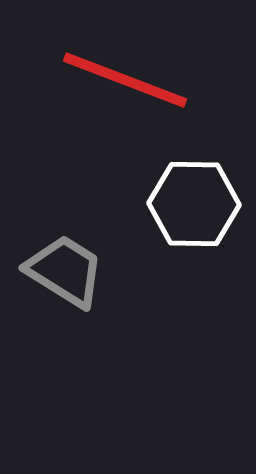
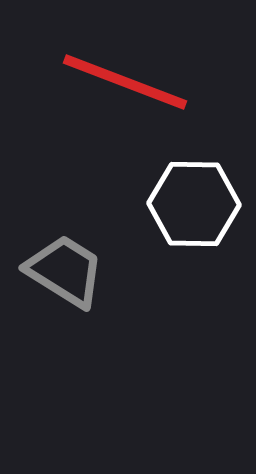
red line: moved 2 px down
